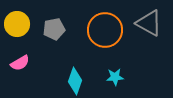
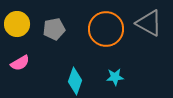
orange circle: moved 1 px right, 1 px up
